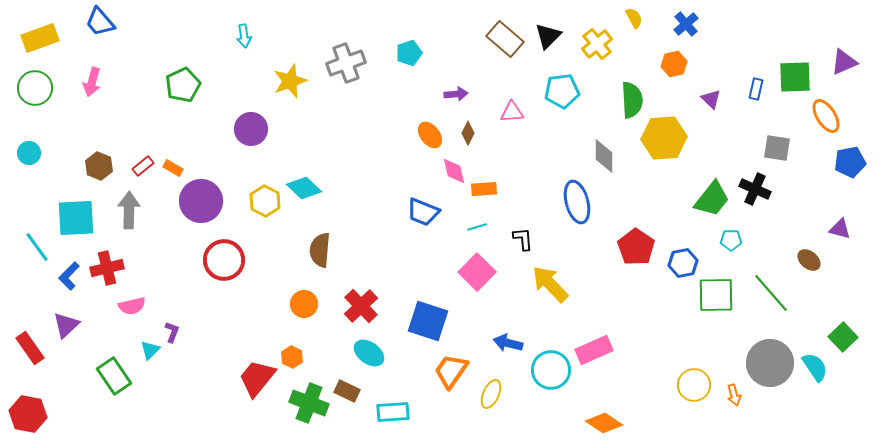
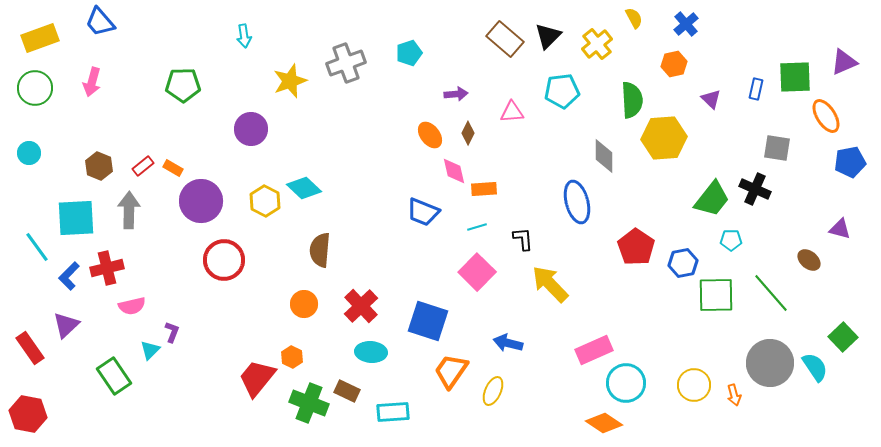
green pentagon at (183, 85): rotated 24 degrees clockwise
cyan ellipse at (369, 353): moved 2 px right, 1 px up; rotated 32 degrees counterclockwise
cyan circle at (551, 370): moved 75 px right, 13 px down
yellow ellipse at (491, 394): moved 2 px right, 3 px up
